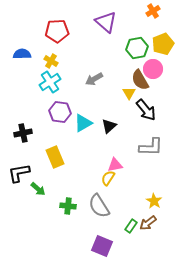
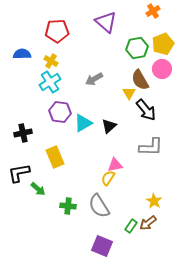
pink circle: moved 9 px right
